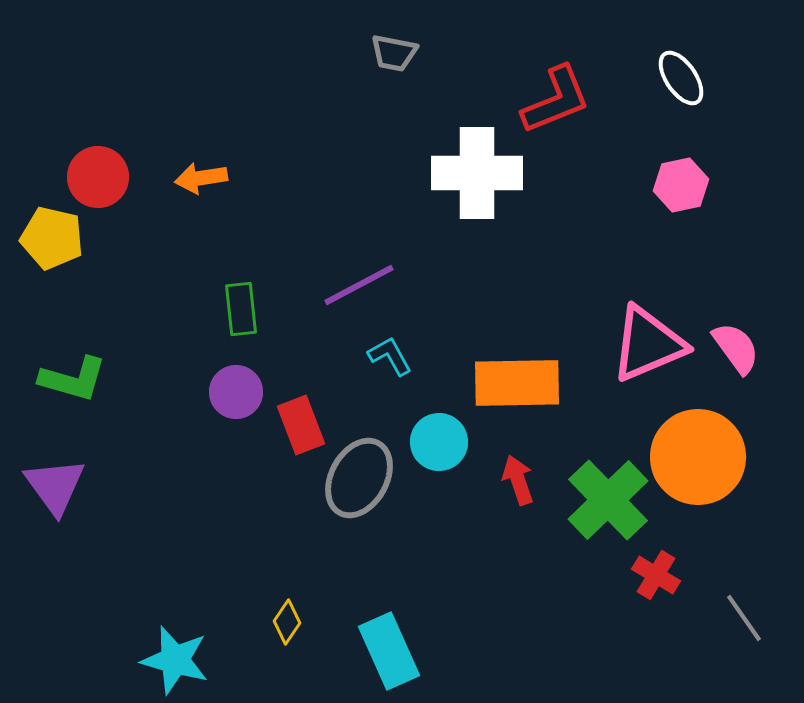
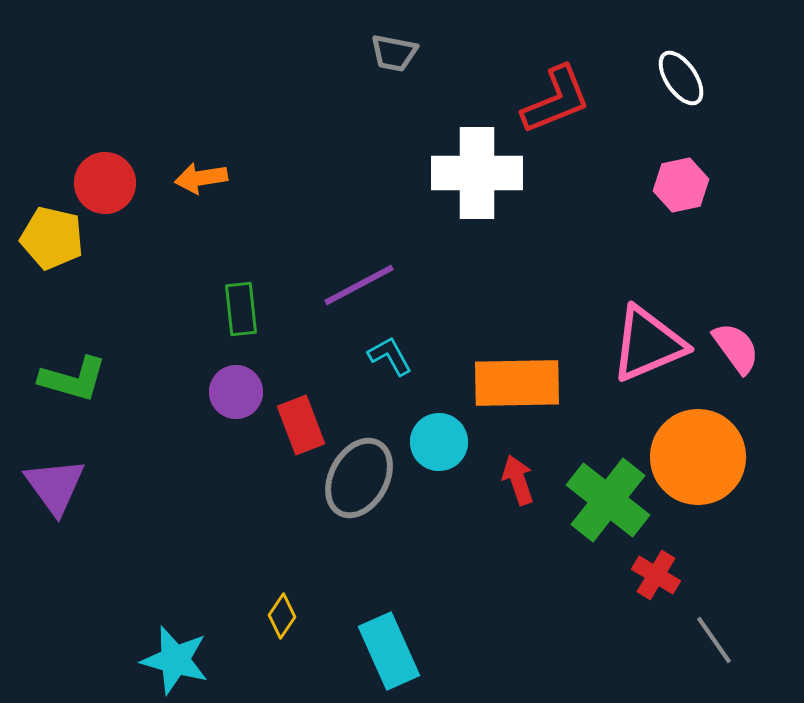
red circle: moved 7 px right, 6 px down
green cross: rotated 8 degrees counterclockwise
gray line: moved 30 px left, 22 px down
yellow diamond: moved 5 px left, 6 px up
